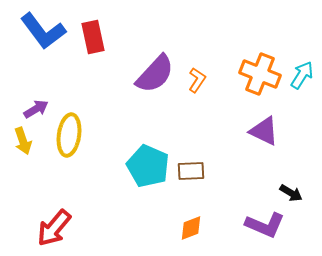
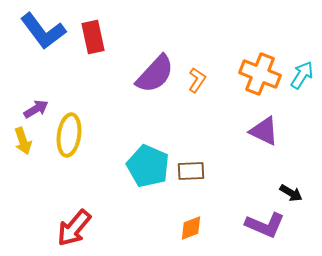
red arrow: moved 20 px right
